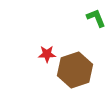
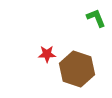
brown hexagon: moved 2 px right, 1 px up; rotated 24 degrees counterclockwise
